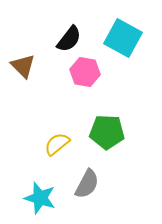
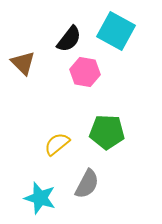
cyan square: moved 7 px left, 7 px up
brown triangle: moved 3 px up
